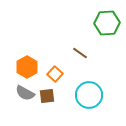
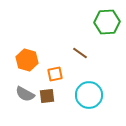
green hexagon: moved 1 px up
orange hexagon: moved 7 px up; rotated 15 degrees counterclockwise
orange square: rotated 35 degrees clockwise
gray semicircle: moved 1 px down
